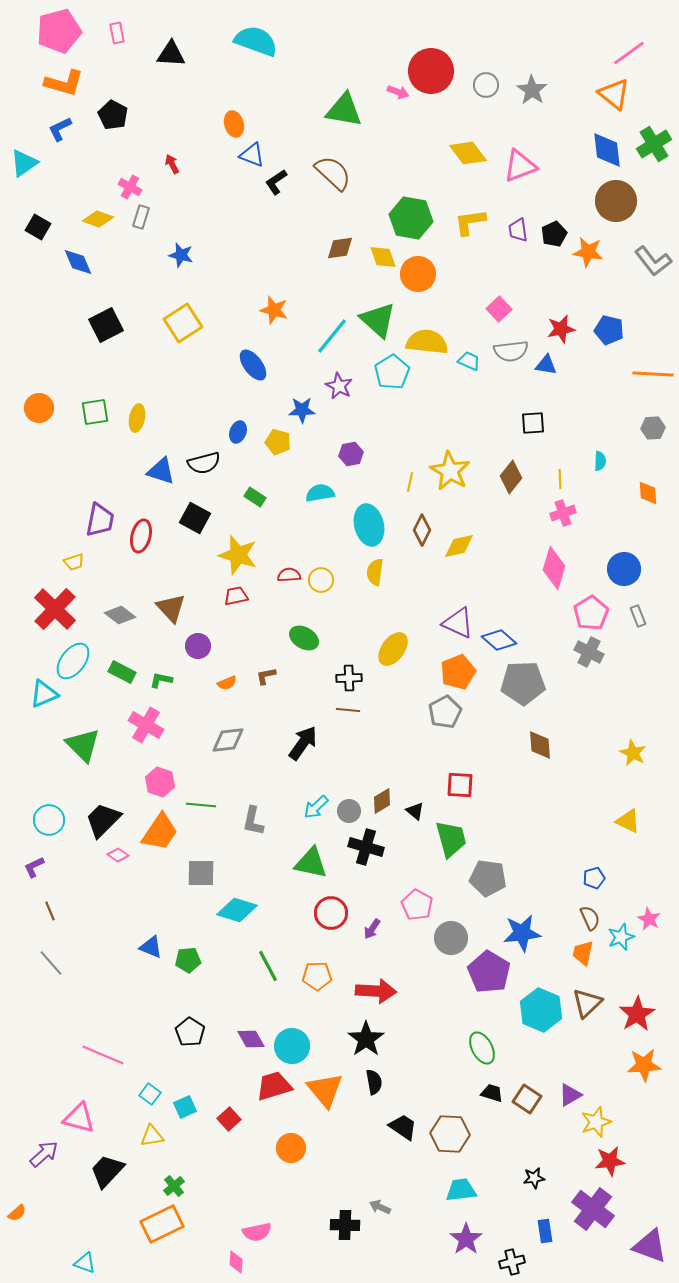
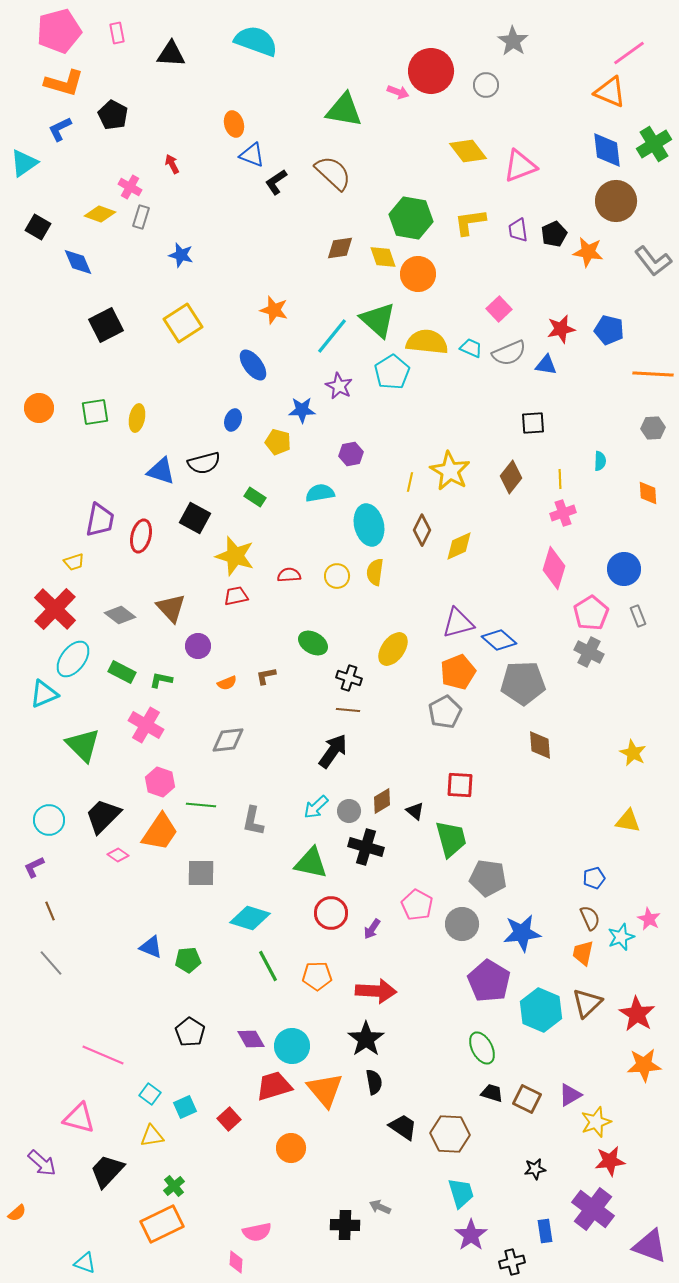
gray star at (532, 90): moved 19 px left, 49 px up
orange triangle at (614, 94): moved 4 px left, 2 px up; rotated 16 degrees counterclockwise
yellow diamond at (468, 153): moved 2 px up
yellow diamond at (98, 219): moved 2 px right, 5 px up
gray semicircle at (511, 351): moved 2 px left, 2 px down; rotated 16 degrees counterclockwise
cyan trapezoid at (469, 361): moved 2 px right, 13 px up
blue ellipse at (238, 432): moved 5 px left, 12 px up
yellow diamond at (459, 546): rotated 12 degrees counterclockwise
yellow star at (238, 555): moved 3 px left, 1 px down
yellow circle at (321, 580): moved 16 px right, 4 px up
purple triangle at (458, 623): rotated 40 degrees counterclockwise
green ellipse at (304, 638): moved 9 px right, 5 px down
cyan ellipse at (73, 661): moved 2 px up
black cross at (349, 678): rotated 20 degrees clockwise
black arrow at (303, 743): moved 30 px right, 8 px down
black trapezoid at (103, 820): moved 4 px up
yellow triangle at (628, 821): rotated 16 degrees counterclockwise
cyan diamond at (237, 910): moved 13 px right, 8 px down
gray circle at (451, 938): moved 11 px right, 14 px up
purple pentagon at (489, 972): moved 9 px down
red star at (637, 1014): rotated 9 degrees counterclockwise
brown square at (527, 1099): rotated 8 degrees counterclockwise
purple arrow at (44, 1154): moved 2 px left, 9 px down; rotated 84 degrees clockwise
black star at (534, 1178): moved 1 px right, 9 px up
cyan trapezoid at (461, 1190): moved 3 px down; rotated 80 degrees clockwise
purple star at (466, 1239): moved 5 px right, 4 px up
